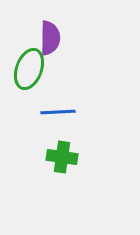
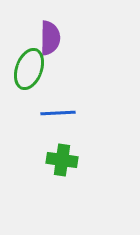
blue line: moved 1 px down
green cross: moved 3 px down
